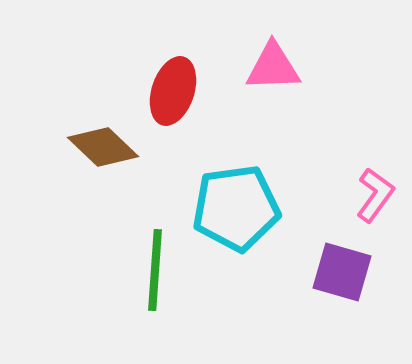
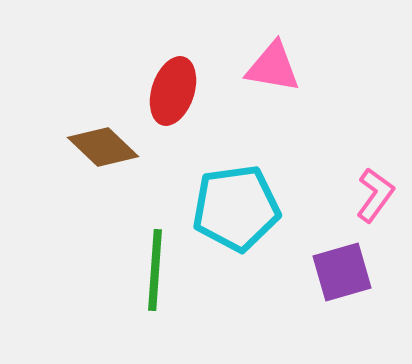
pink triangle: rotated 12 degrees clockwise
purple square: rotated 32 degrees counterclockwise
